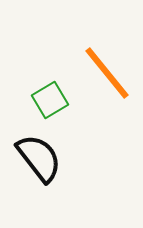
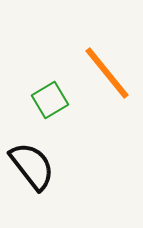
black semicircle: moved 7 px left, 8 px down
